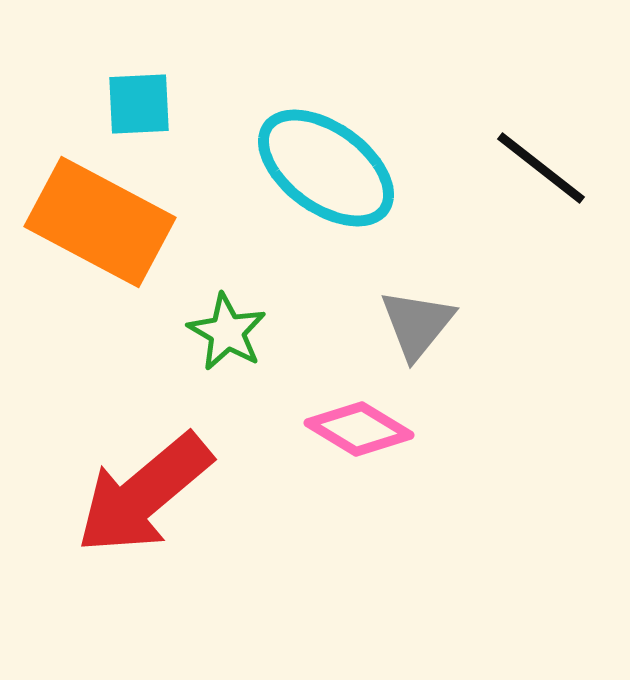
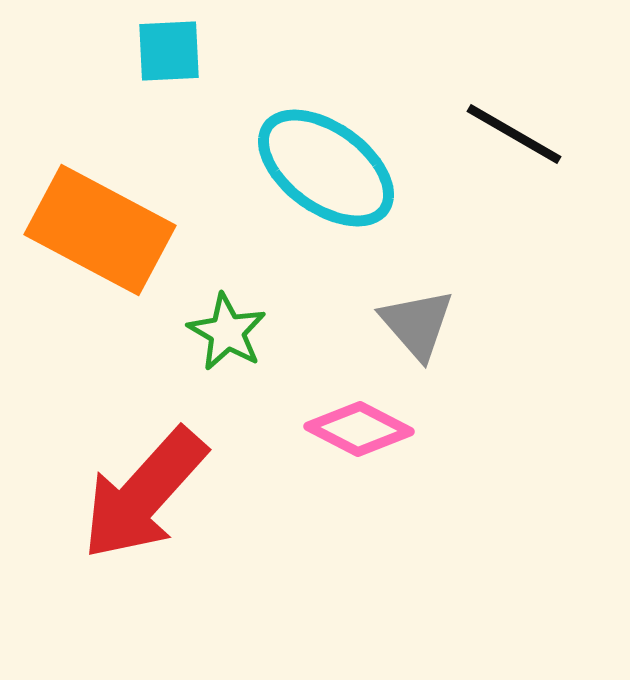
cyan square: moved 30 px right, 53 px up
black line: moved 27 px left, 34 px up; rotated 8 degrees counterclockwise
orange rectangle: moved 8 px down
gray triangle: rotated 20 degrees counterclockwise
pink diamond: rotated 4 degrees counterclockwise
red arrow: rotated 8 degrees counterclockwise
